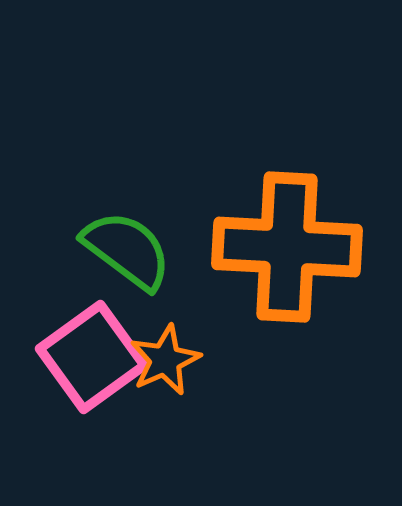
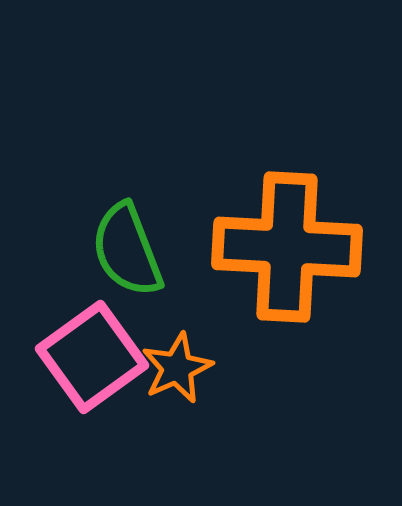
green semicircle: rotated 148 degrees counterclockwise
orange star: moved 12 px right, 8 px down
